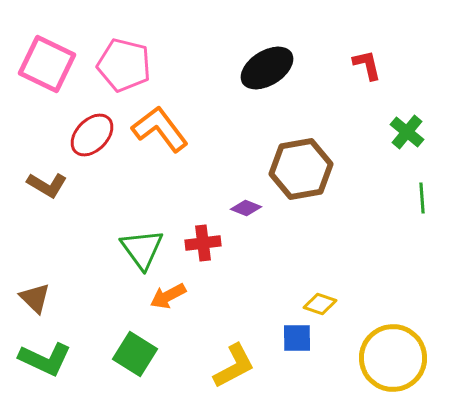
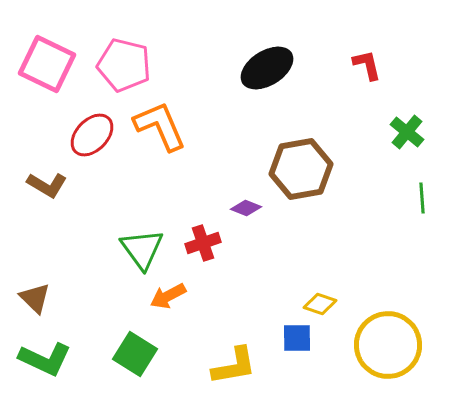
orange L-shape: moved 3 px up; rotated 14 degrees clockwise
red cross: rotated 12 degrees counterclockwise
yellow circle: moved 5 px left, 13 px up
yellow L-shape: rotated 18 degrees clockwise
